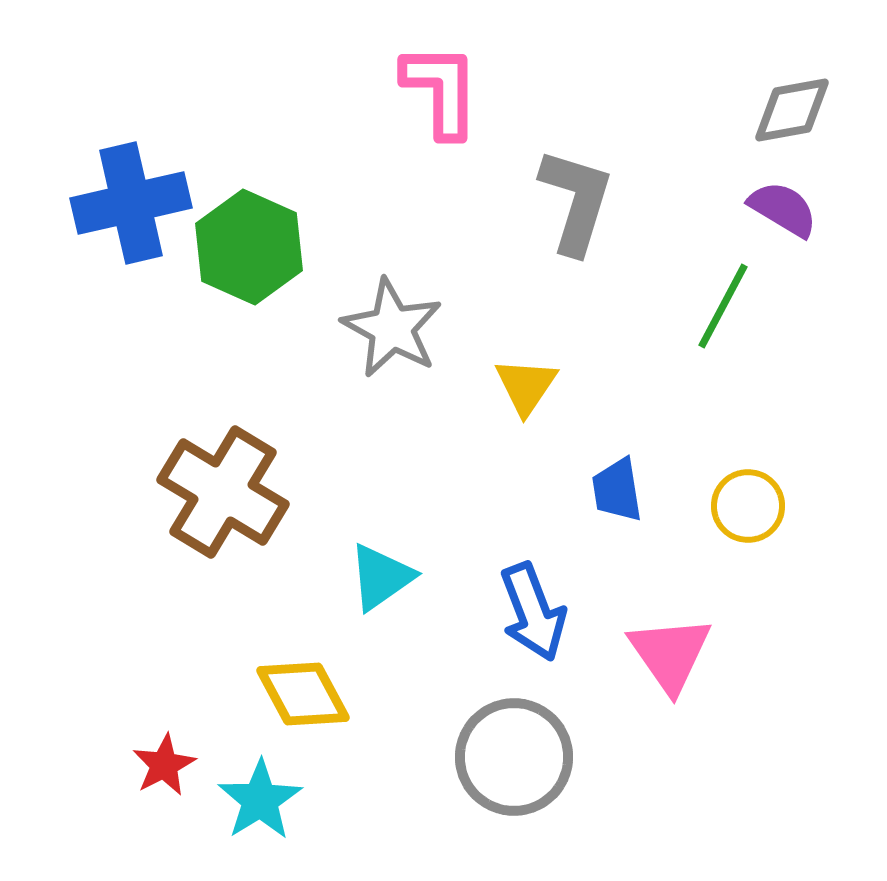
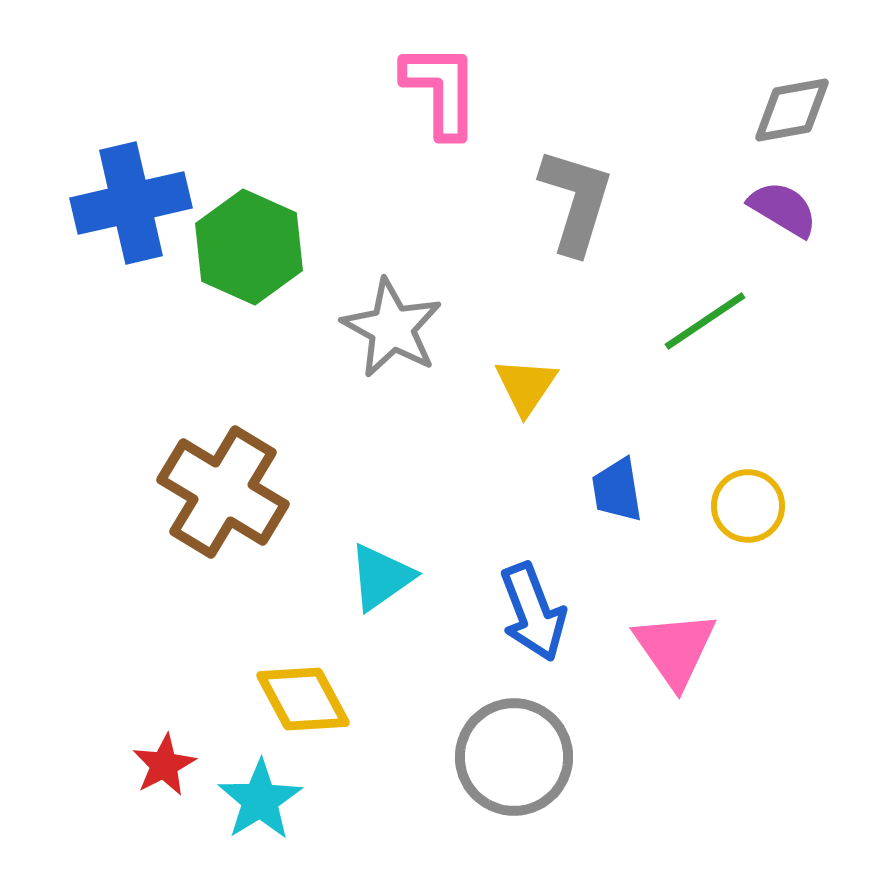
green line: moved 18 px left, 15 px down; rotated 28 degrees clockwise
pink triangle: moved 5 px right, 5 px up
yellow diamond: moved 5 px down
